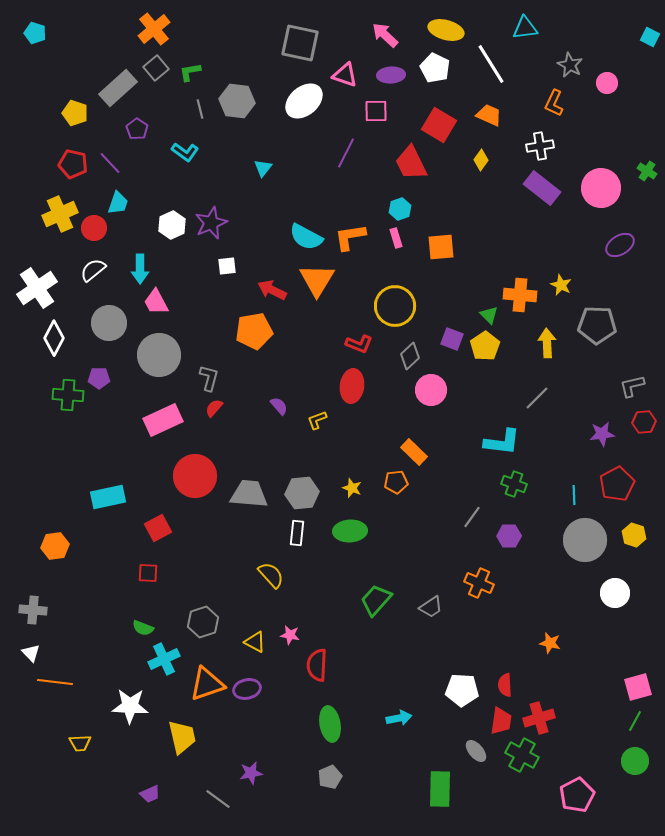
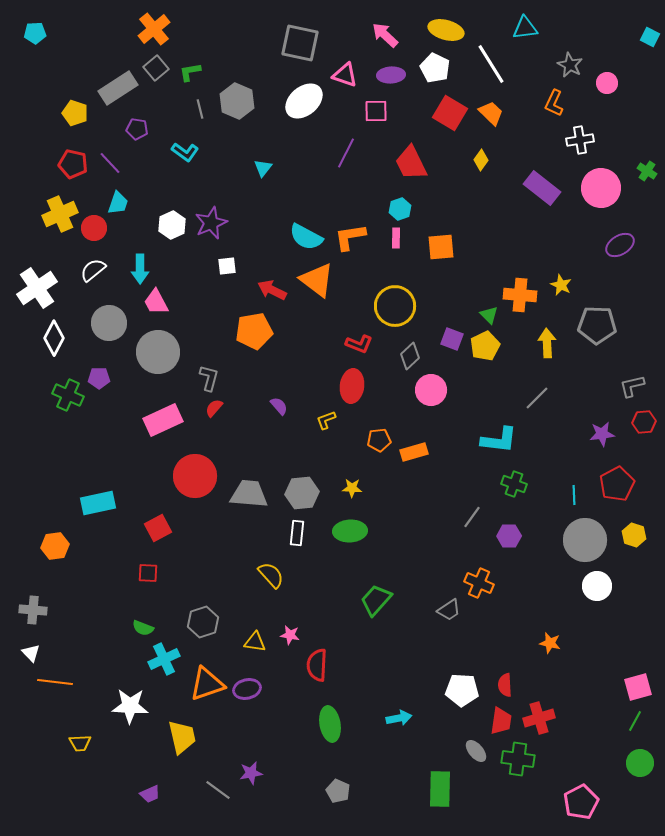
cyan pentagon at (35, 33): rotated 20 degrees counterclockwise
gray rectangle at (118, 88): rotated 9 degrees clockwise
gray hexagon at (237, 101): rotated 16 degrees clockwise
orange trapezoid at (489, 115): moved 2 px right, 2 px up; rotated 20 degrees clockwise
red square at (439, 125): moved 11 px right, 12 px up
purple pentagon at (137, 129): rotated 25 degrees counterclockwise
white cross at (540, 146): moved 40 px right, 6 px up
pink rectangle at (396, 238): rotated 18 degrees clockwise
orange triangle at (317, 280): rotated 24 degrees counterclockwise
yellow pentagon at (485, 346): rotated 8 degrees clockwise
gray circle at (159, 355): moved 1 px left, 3 px up
green cross at (68, 395): rotated 20 degrees clockwise
yellow L-shape at (317, 420): moved 9 px right
cyan L-shape at (502, 442): moved 3 px left, 2 px up
orange rectangle at (414, 452): rotated 60 degrees counterclockwise
orange pentagon at (396, 482): moved 17 px left, 42 px up
yellow star at (352, 488): rotated 18 degrees counterclockwise
cyan rectangle at (108, 497): moved 10 px left, 6 px down
white circle at (615, 593): moved 18 px left, 7 px up
gray trapezoid at (431, 607): moved 18 px right, 3 px down
yellow triangle at (255, 642): rotated 20 degrees counterclockwise
green cross at (522, 755): moved 4 px left, 4 px down; rotated 20 degrees counterclockwise
green circle at (635, 761): moved 5 px right, 2 px down
gray pentagon at (330, 777): moved 8 px right, 14 px down; rotated 25 degrees counterclockwise
pink pentagon at (577, 795): moved 4 px right, 7 px down
gray line at (218, 799): moved 9 px up
